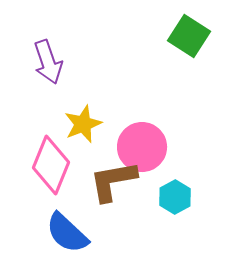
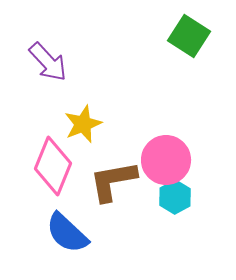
purple arrow: rotated 24 degrees counterclockwise
pink circle: moved 24 px right, 13 px down
pink diamond: moved 2 px right, 1 px down
